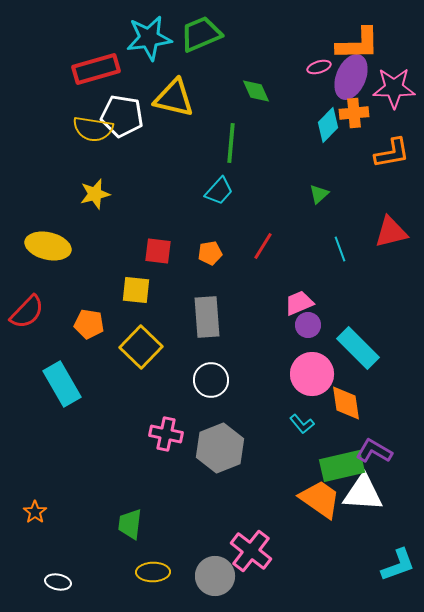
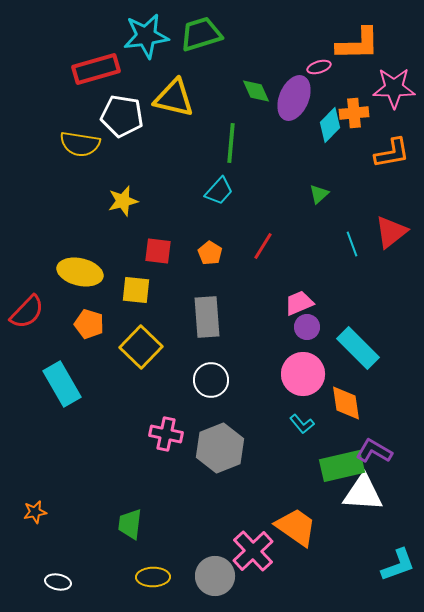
green trapezoid at (201, 34): rotated 6 degrees clockwise
cyan star at (149, 38): moved 3 px left, 2 px up
purple ellipse at (351, 77): moved 57 px left, 21 px down
cyan diamond at (328, 125): moved 2 px right
yellow semicircle at (93, 129): moved 13 px left, 15 px down
yellow star at (95, 194): moved 28 px right, 7 px down
red triangle at (391, 232): rotated 24 degrees counterclockwise
yellow ellipse at (48, 246): moved 32 px right, 26 px down
cyan line at (340, 249): moved 12 px right, 5 px up
orange pentagon at (210, 253): rotated 30 degrees counterclockwise
orange pentagon at (89, 324): rotated 8 degrees clockwise
purple circle at (308, 325): moved 1 px left, 2 px down
pink circle at (312, 374): moved 9 px left
orange trapezoid at (320, 499): moved 24 px left, 28 px down
orange star at (35, 512): rotated 25 degrees clockwise
pink cross at (251, 551): moved 2 px right; rotated 9 degrees clockwise
yellow ellipse at (153, 572): moved 5 px down
